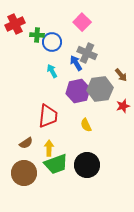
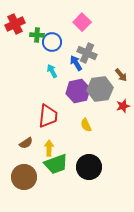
black circle: moved 2 px right, 2 px down
brown circle: moved 4 px down
